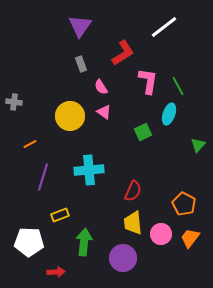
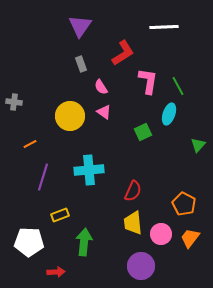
white line: rotated 36 degrees clockwise
purple circle: moved 18 px right, 8 px down
